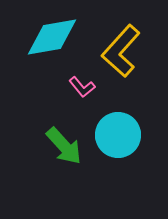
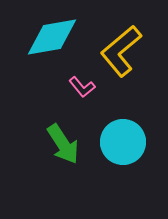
yellow L-shape: rotated 8 degrees clockwise
cyan circle: moved 5 px right, 7 px down
green arrow: moved 1 px left, 2 px up; rotated 9 degrees clockwise
